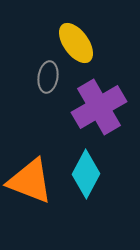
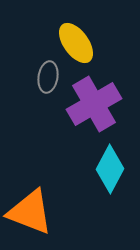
purple cross: moved 5 px left, 3 px up
cyan diamond: moved 24 px right, 5 px up
orange triangle: moved 31 px down
